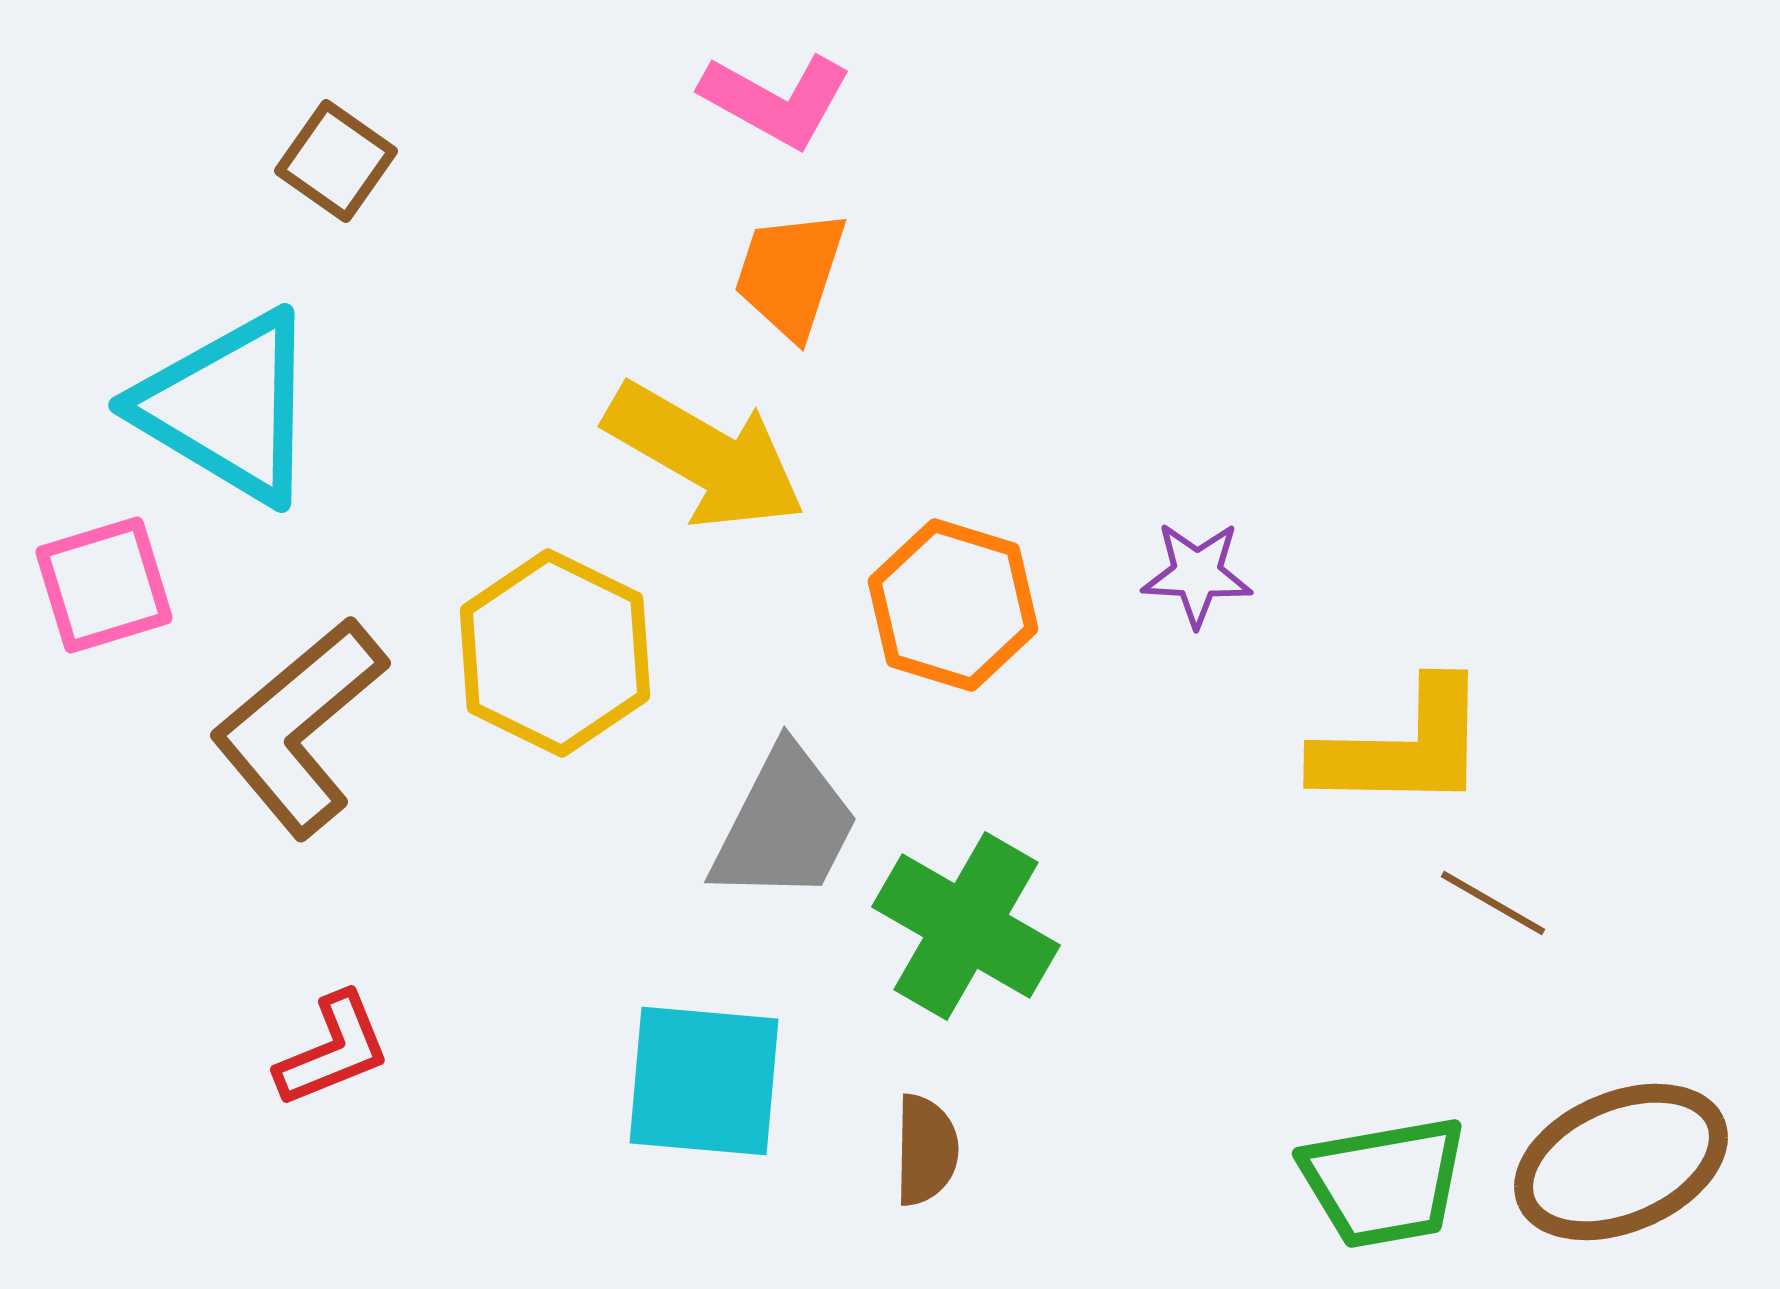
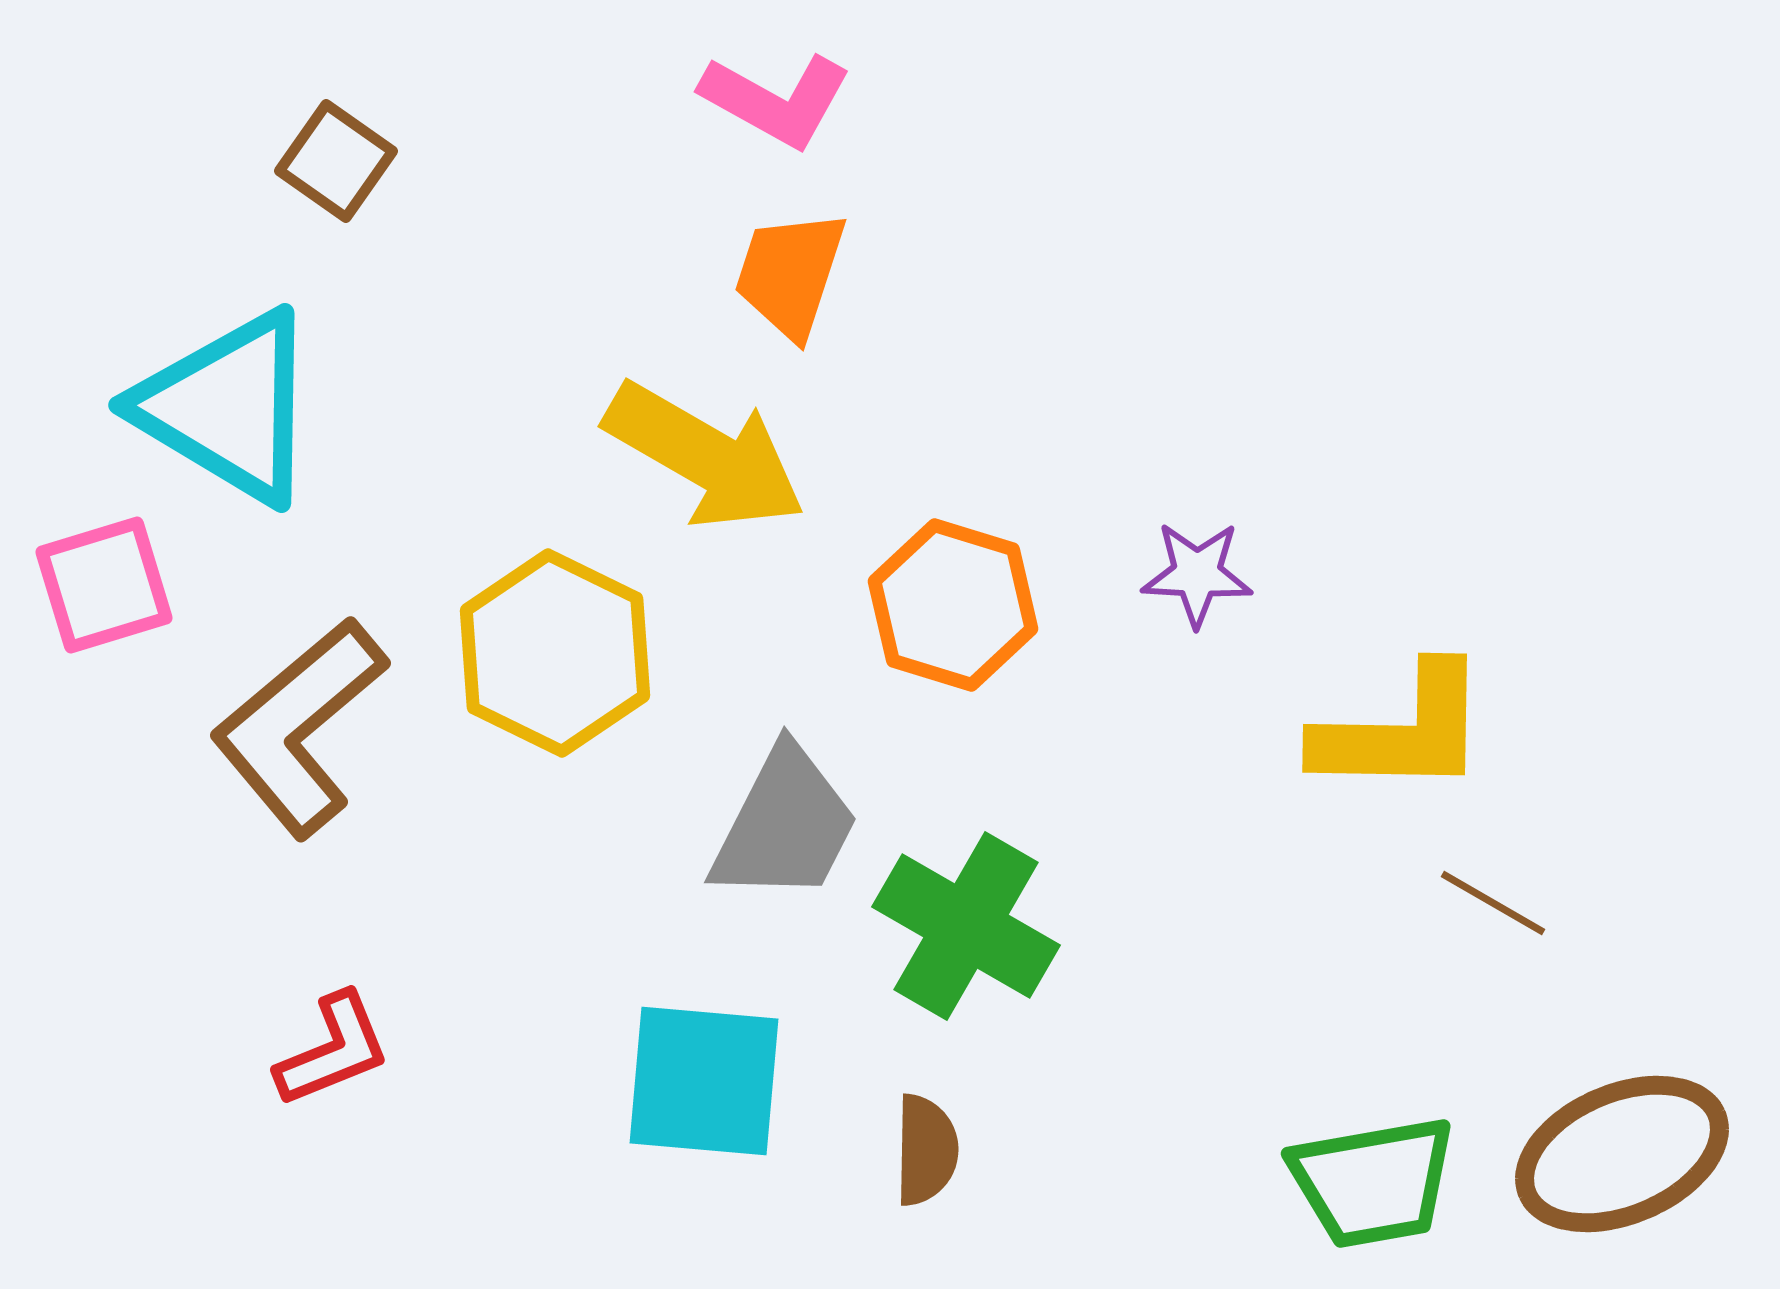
yellow L-shape: moved 1 px left, 16 px up
brown ellipse: moved 1 px right, 8 px up
green trapezoid: moved 11 px left
